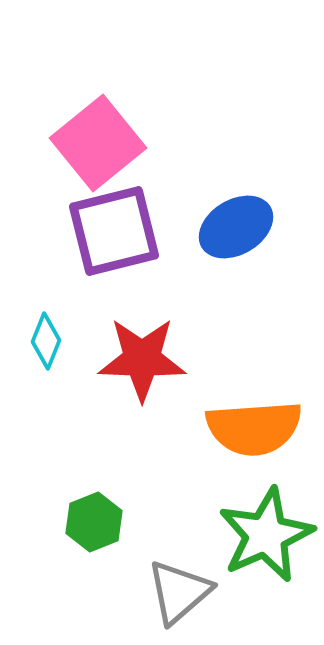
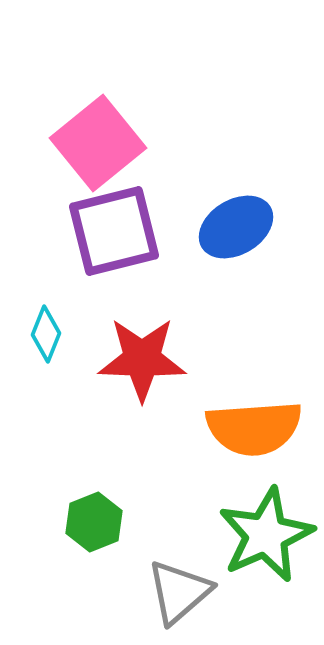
cyan diamond: moved 7 px up
